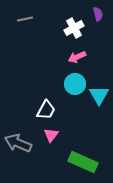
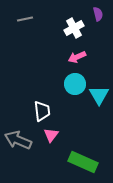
white trapezoid: moved 4 px left, 1 px down; rotated 35 degrees counterclockwise
gray arrow: moved 3 px up
